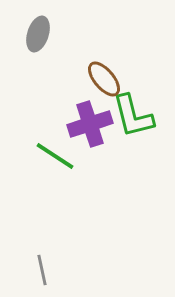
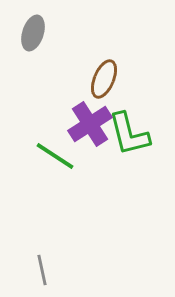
gray ellipse: moved 5 px left, 1 px up
brown ellipse: rotated 63 degrees clockwise
green L-shape: moved 4 px left, 18 px down
purple cross: rotated 15 degrees counterclockwise
